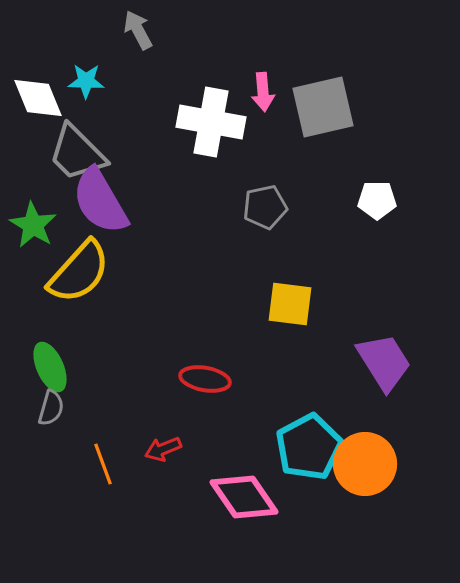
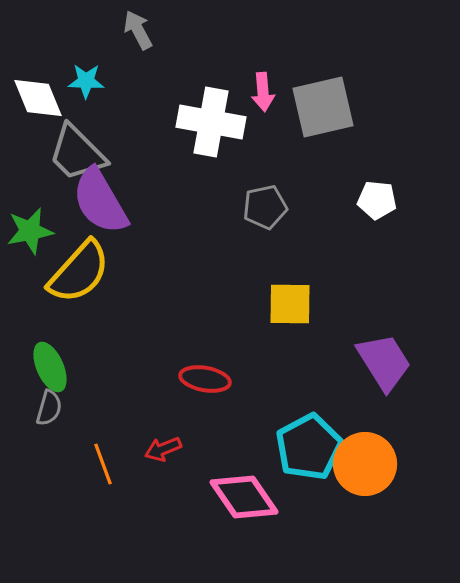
white pentagon: rotated 6 degrees clockwise
green star: moved 3 px left, 6 px down; rotated 30 degrees clockwise
yellow square: rotated 6 degrees counterclockwise
gray semicircle: moved 2 px left
